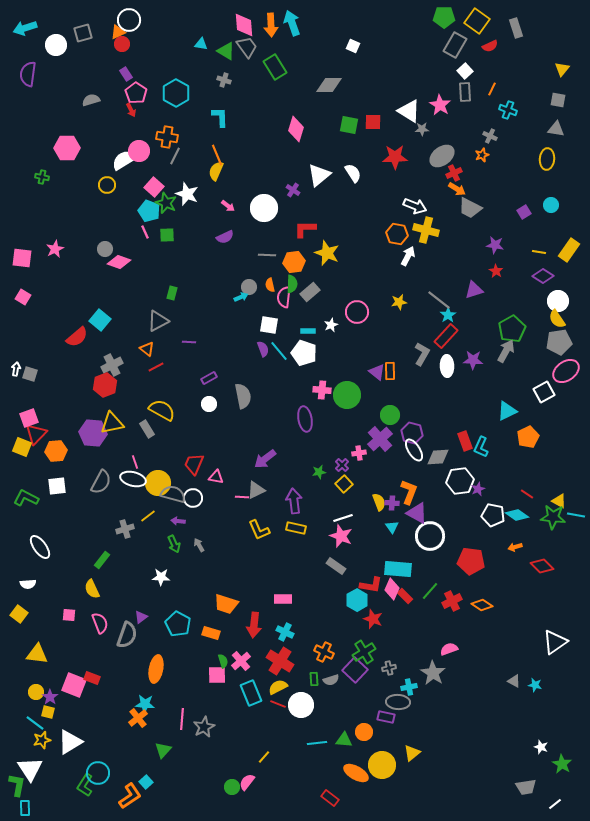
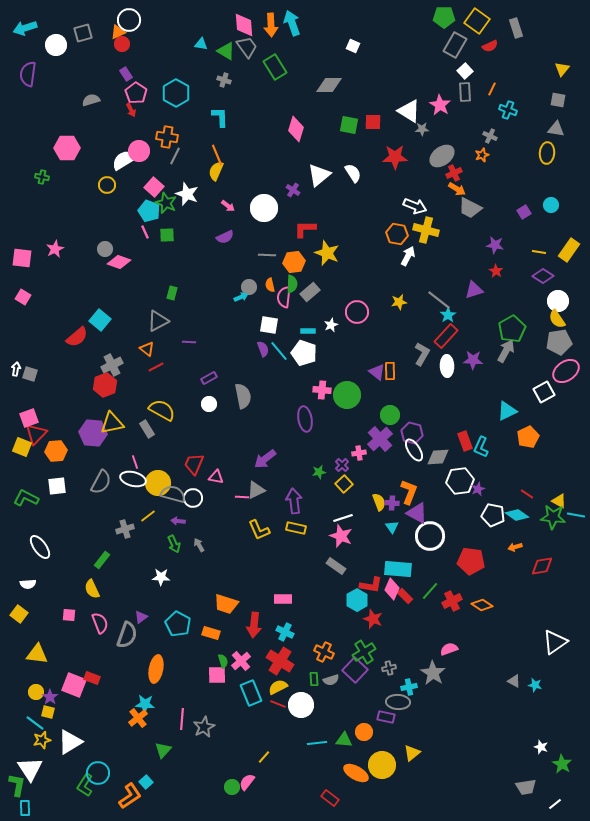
yellow ellipse at (547, 159): moved 6 px up
red diamond at (542, 566): rotated 55 degrees counterclockwise
